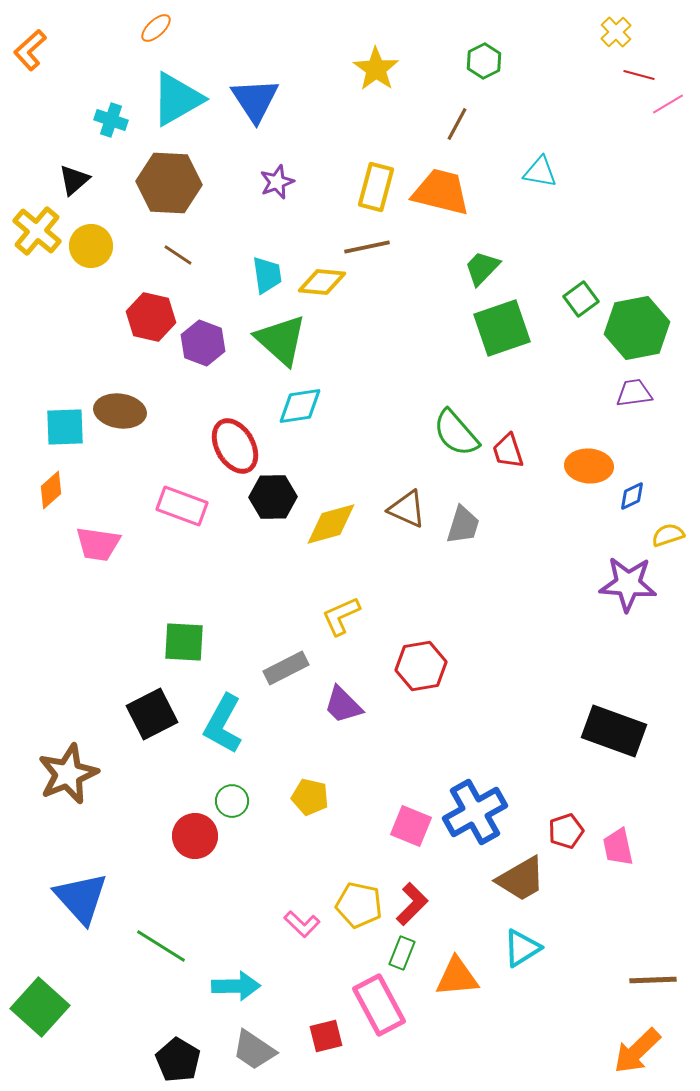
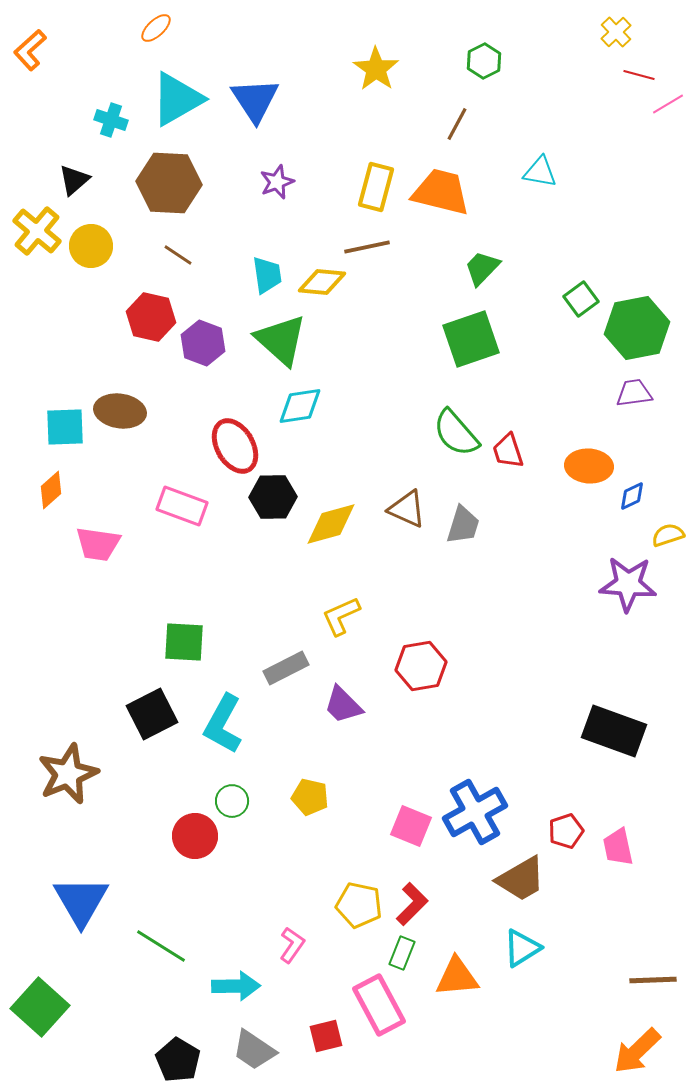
green square at (502, 328): moved 31 px left, 11 px down
blue triangle at (81, 898): moved 3 px down; rotated 12 degrees clockwise
pink L-shape at (302, 924): moved 10 px left, 21 px down; rotated 99 degrees counterclockwise
